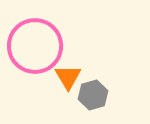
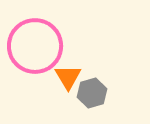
gray hexagon: moved 1 px left, 2 px up
